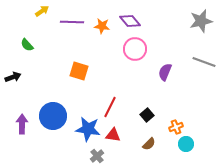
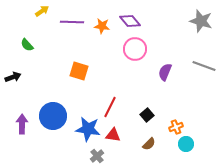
gray star: rotated 30 degrees clockwise
gray line: moved 4 px down
